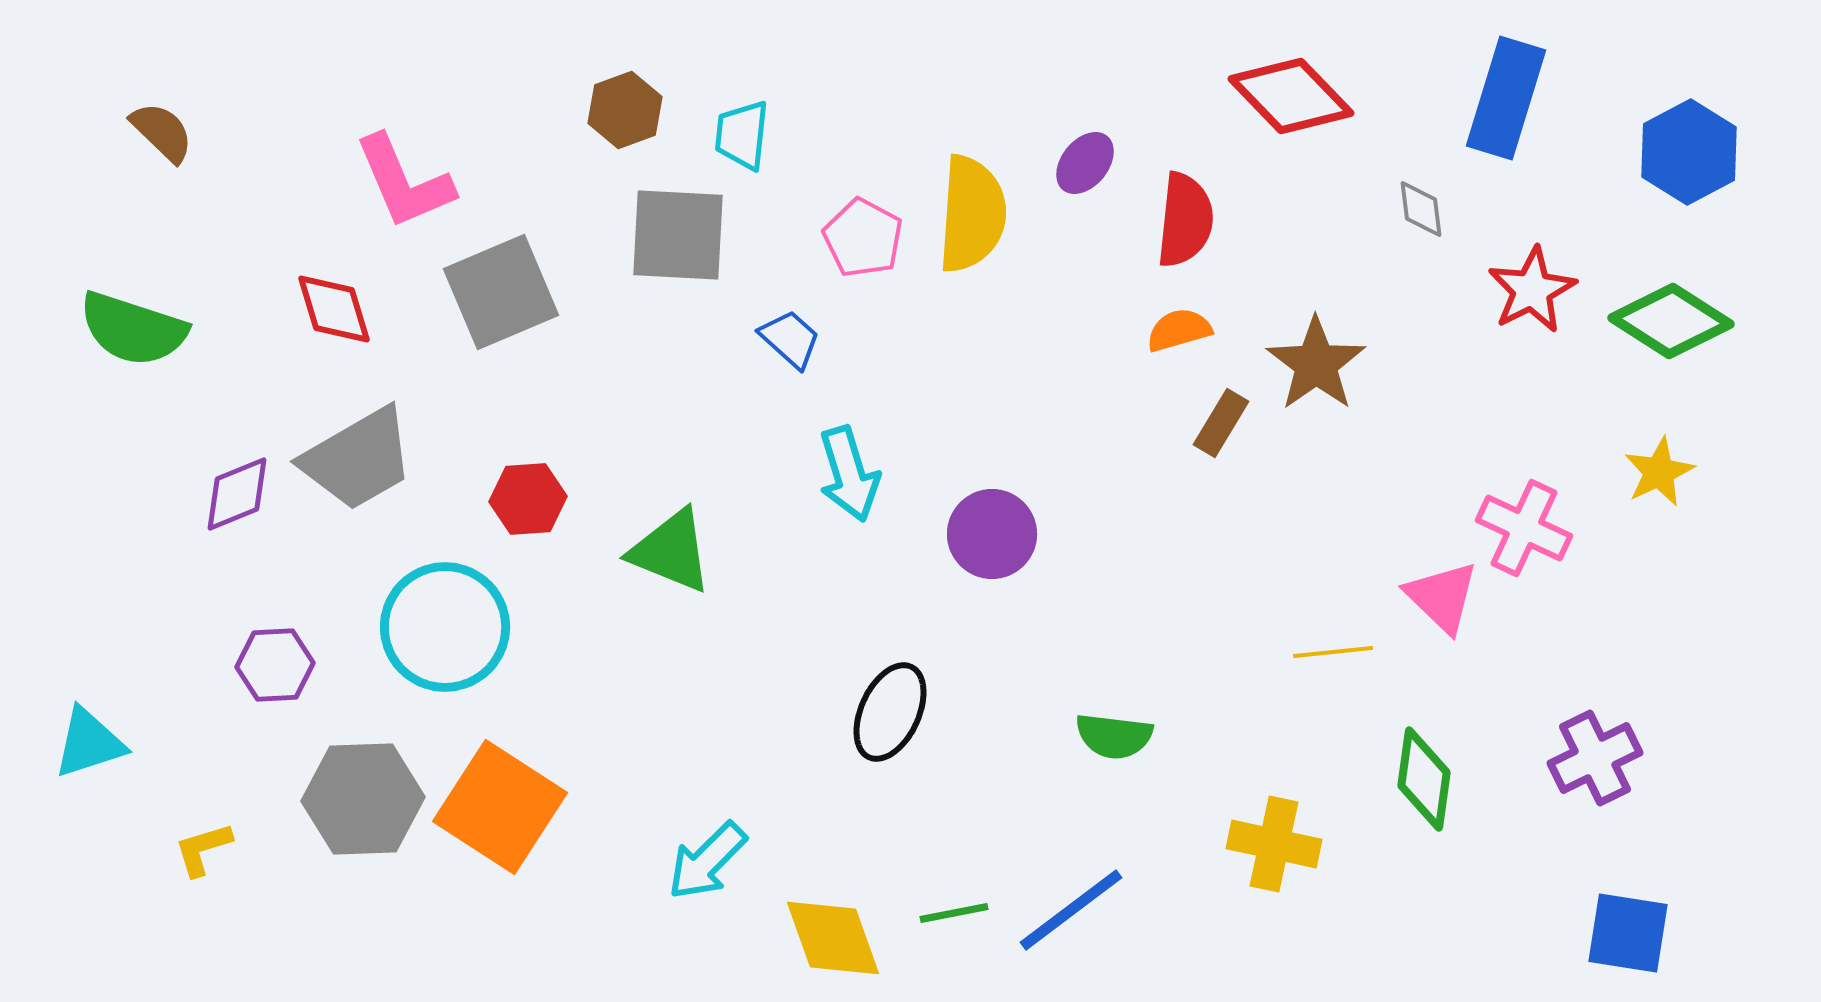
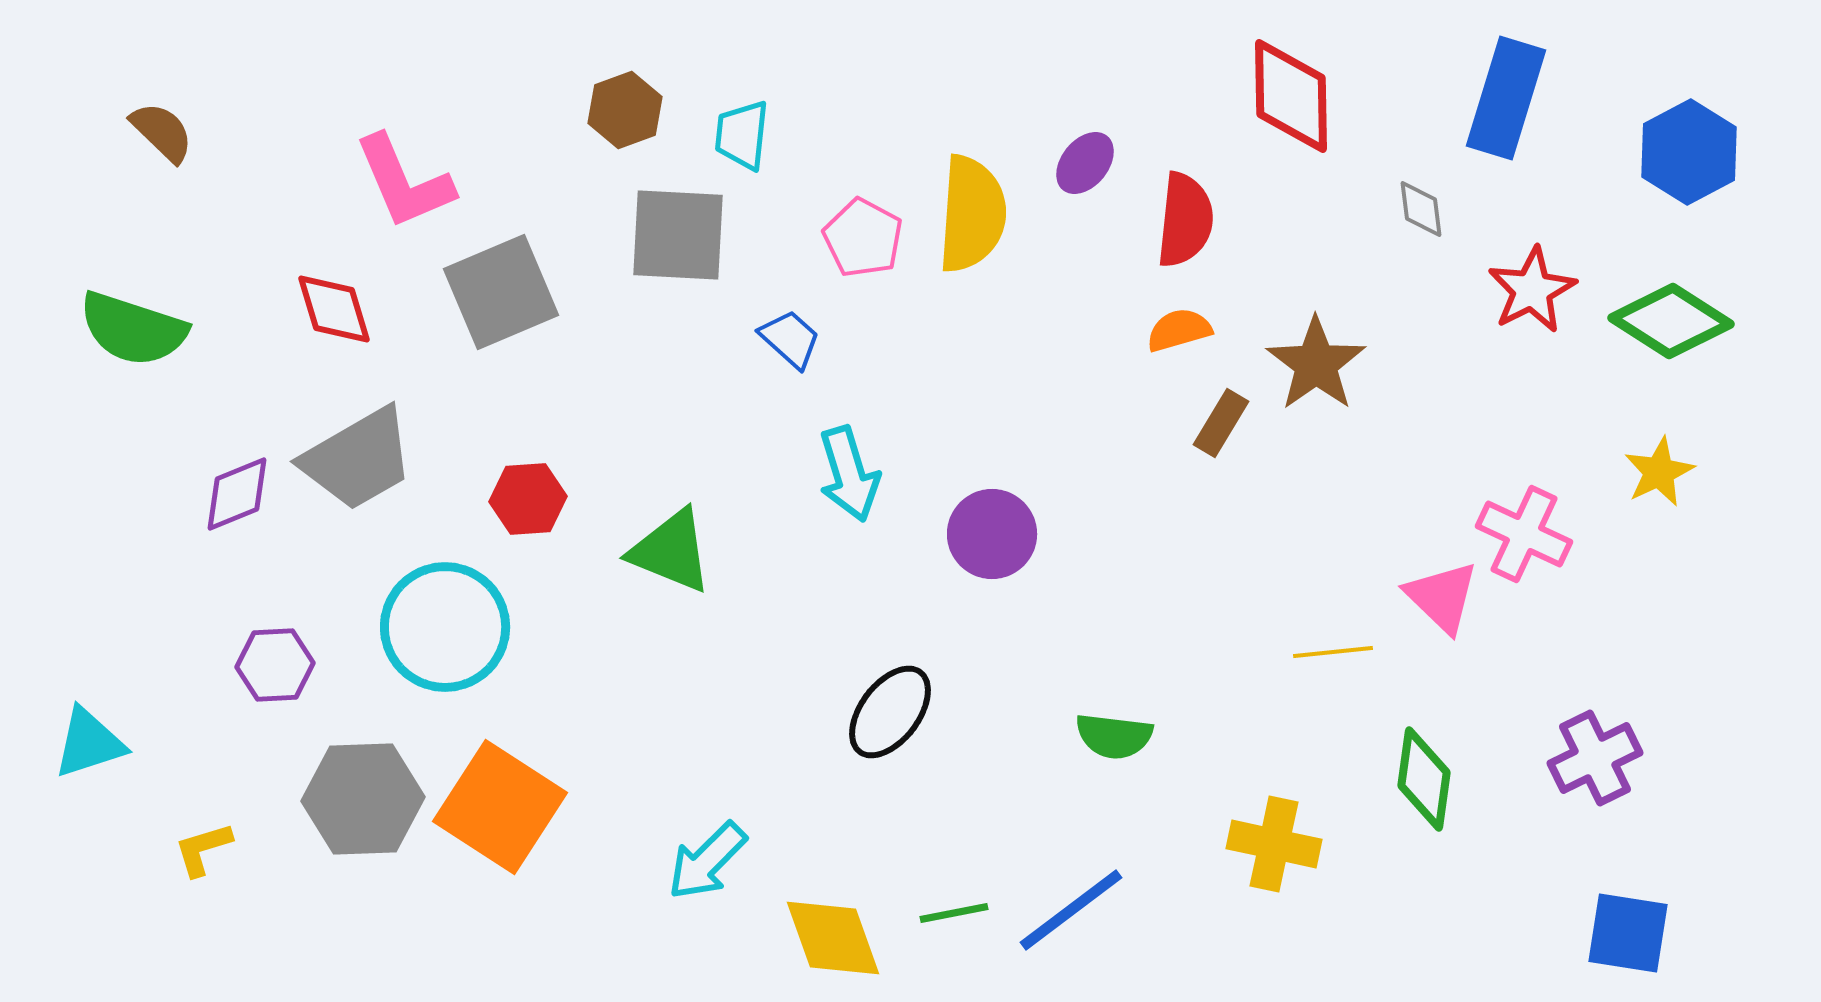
red diamond at (1291, 96): rotated 43 degrees clockwise
pink cross at (1524, 528): moved 6 px down
black ellipse at (890, 712): rotated 12 degrees clockwise
